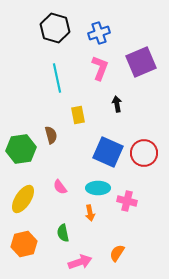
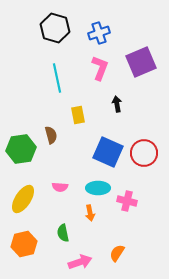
pink semicircle: rotated 49 degrees counterclockwise
